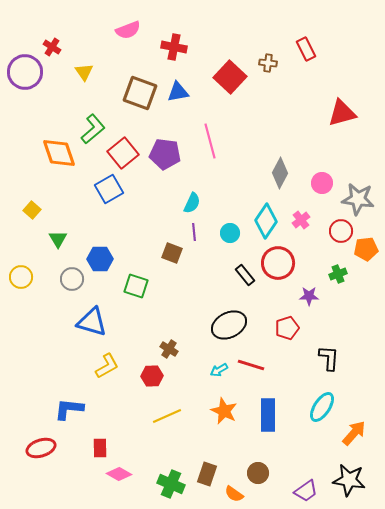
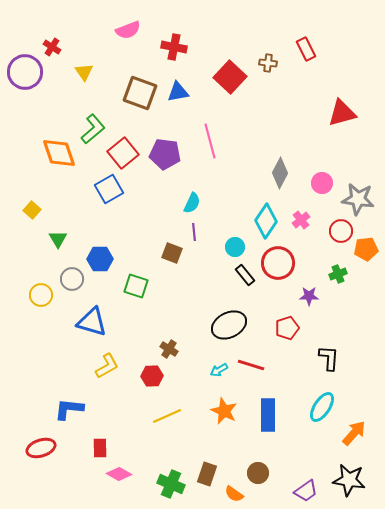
cyan circle at (230, 233): moved 5 px right, 14 px down
yellow circle at (21, 277): moved 20 px right, 18 px down
